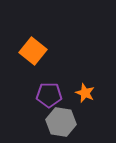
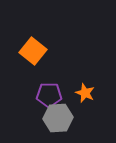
gray hexagon: moved 3 px left, 4 px up; rotated 12 degrees counterclockwise
